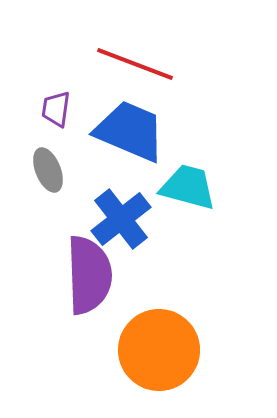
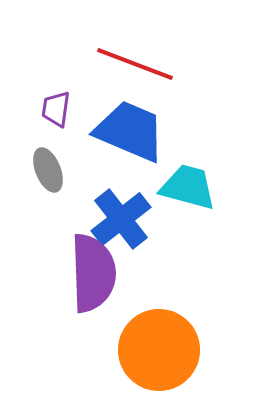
purple semicircle: moved 4 px right, 2 px up
